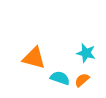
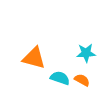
cyan star: rotated 18 degrees counterclockwise
orange semicircle: rotated 70 degrees clockwise
